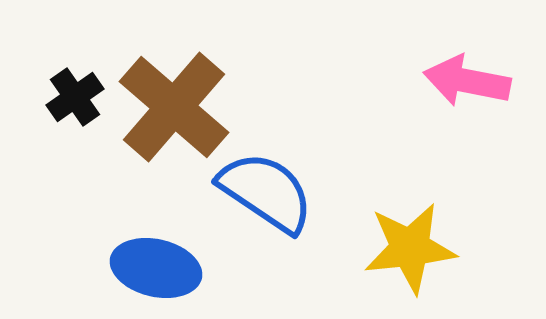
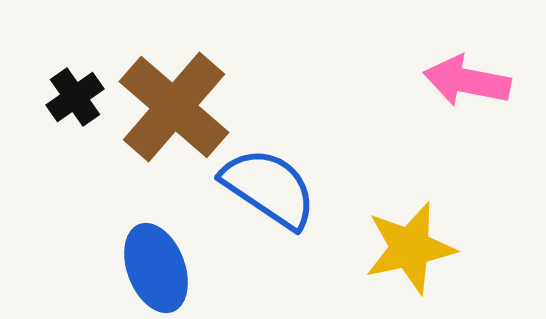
blue semicircle: moved 3 px right, 4 px up
yellow star: rotated 6 degrees counterclockwise
blue ellipse: rotated 56 degrees clockwise
